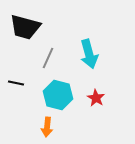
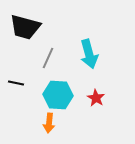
cyan hexagon: rotated 12 degrees counterclockwise
orange arrow: moved 2 px right, 4 px up
